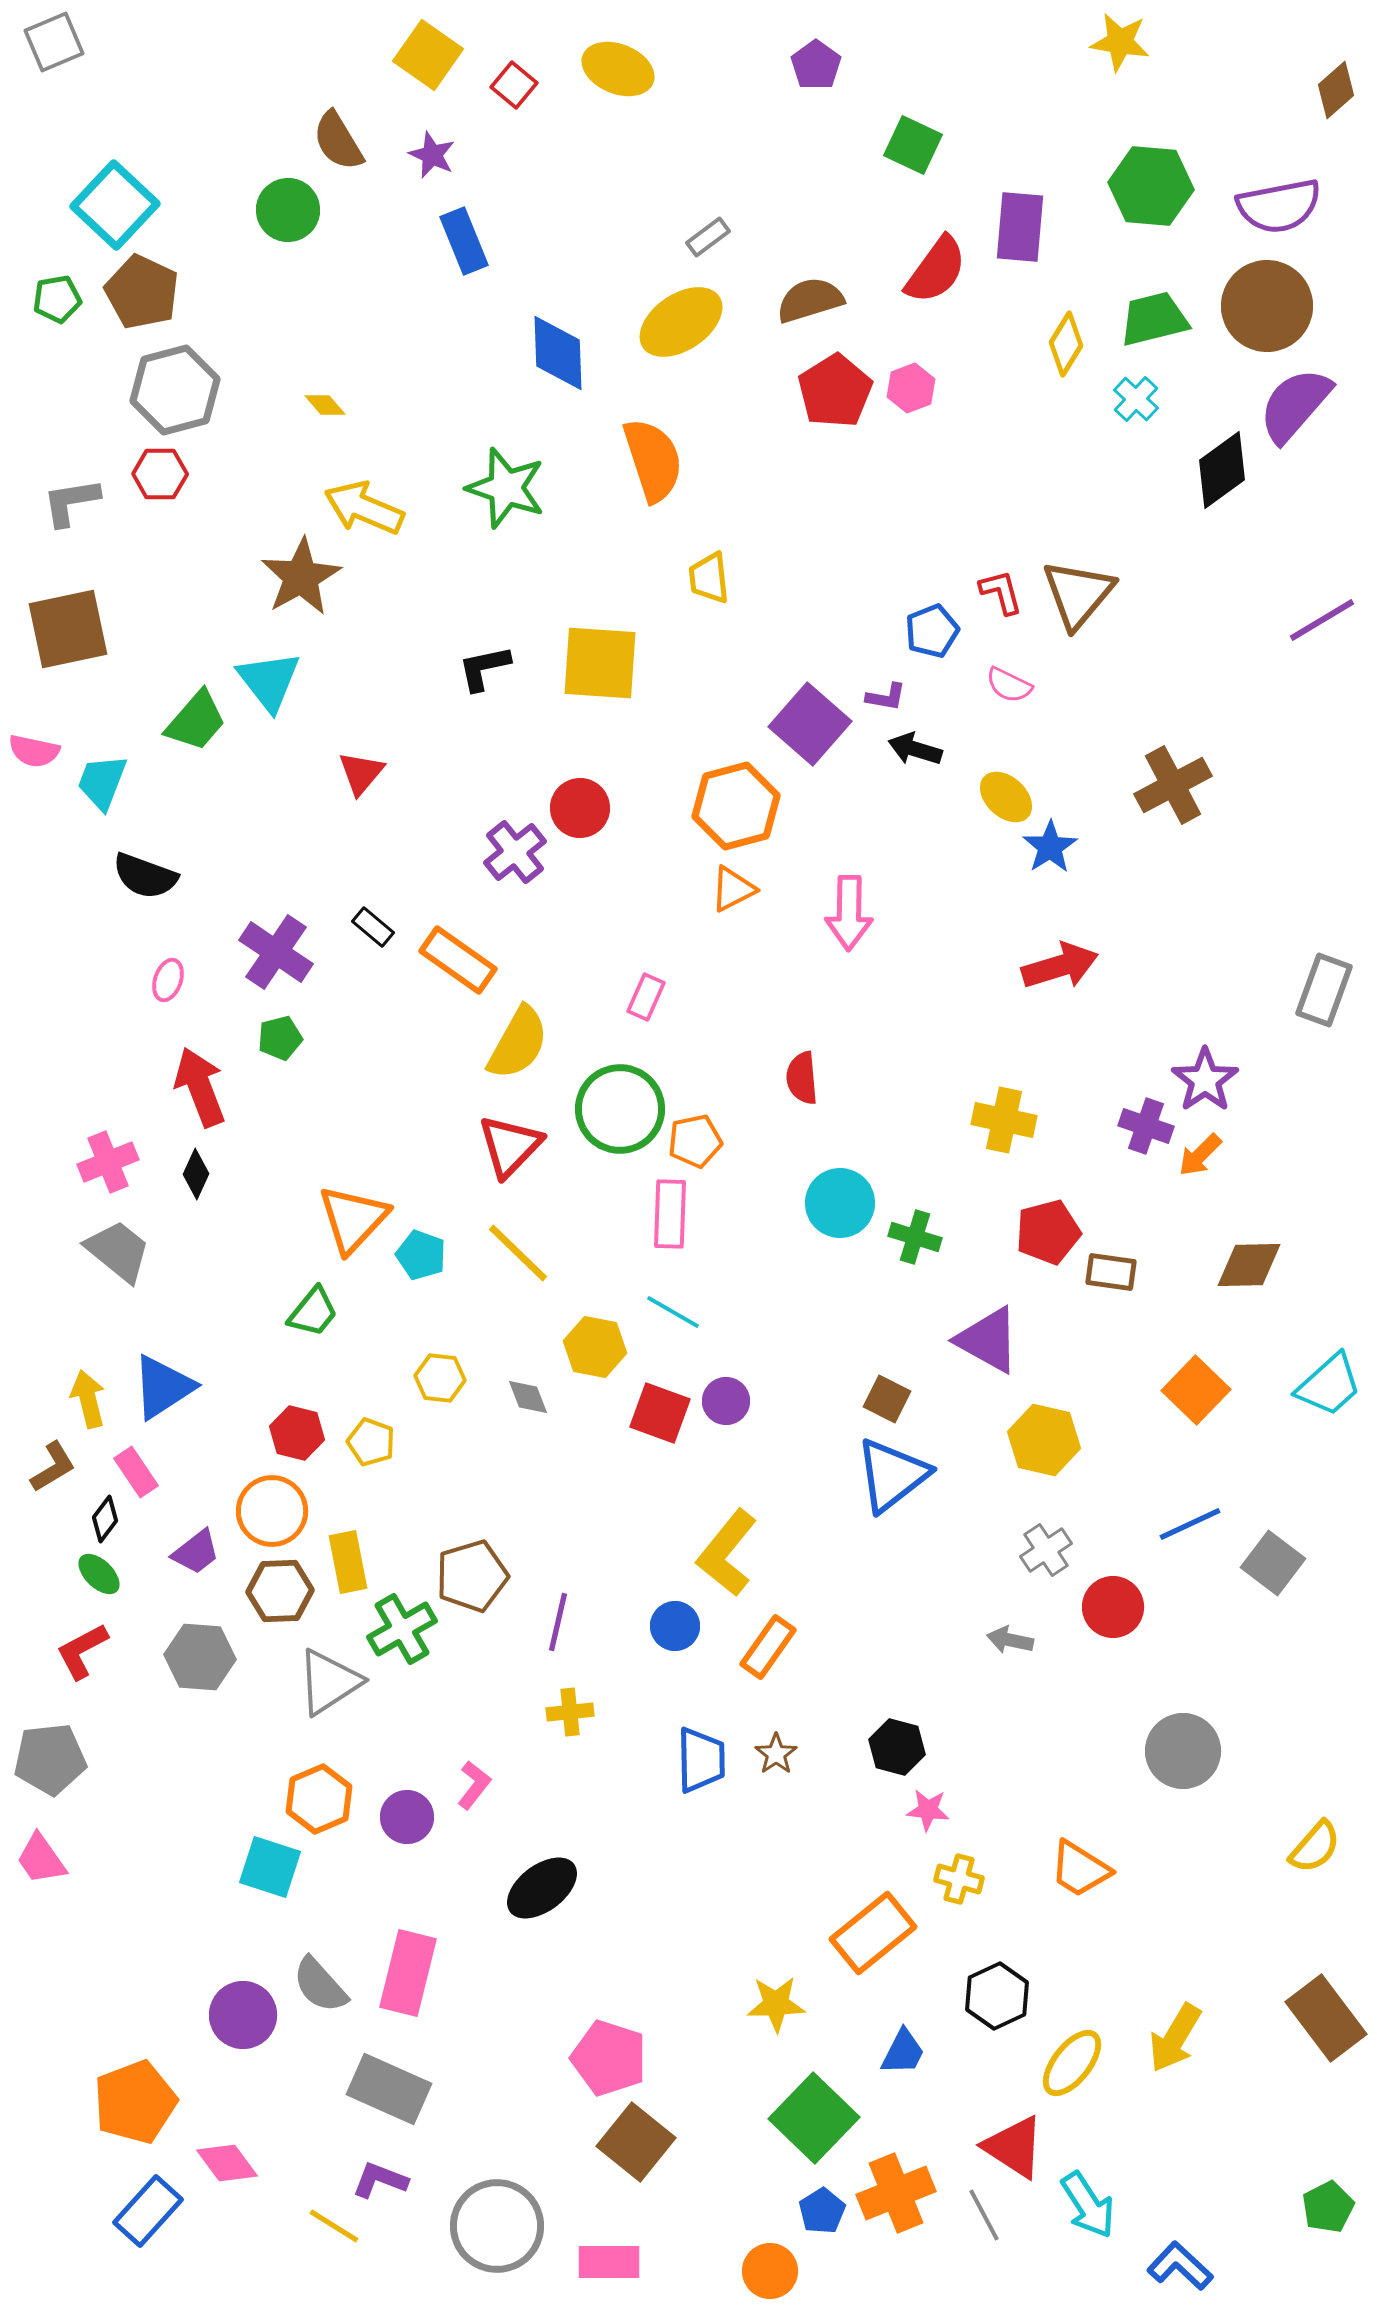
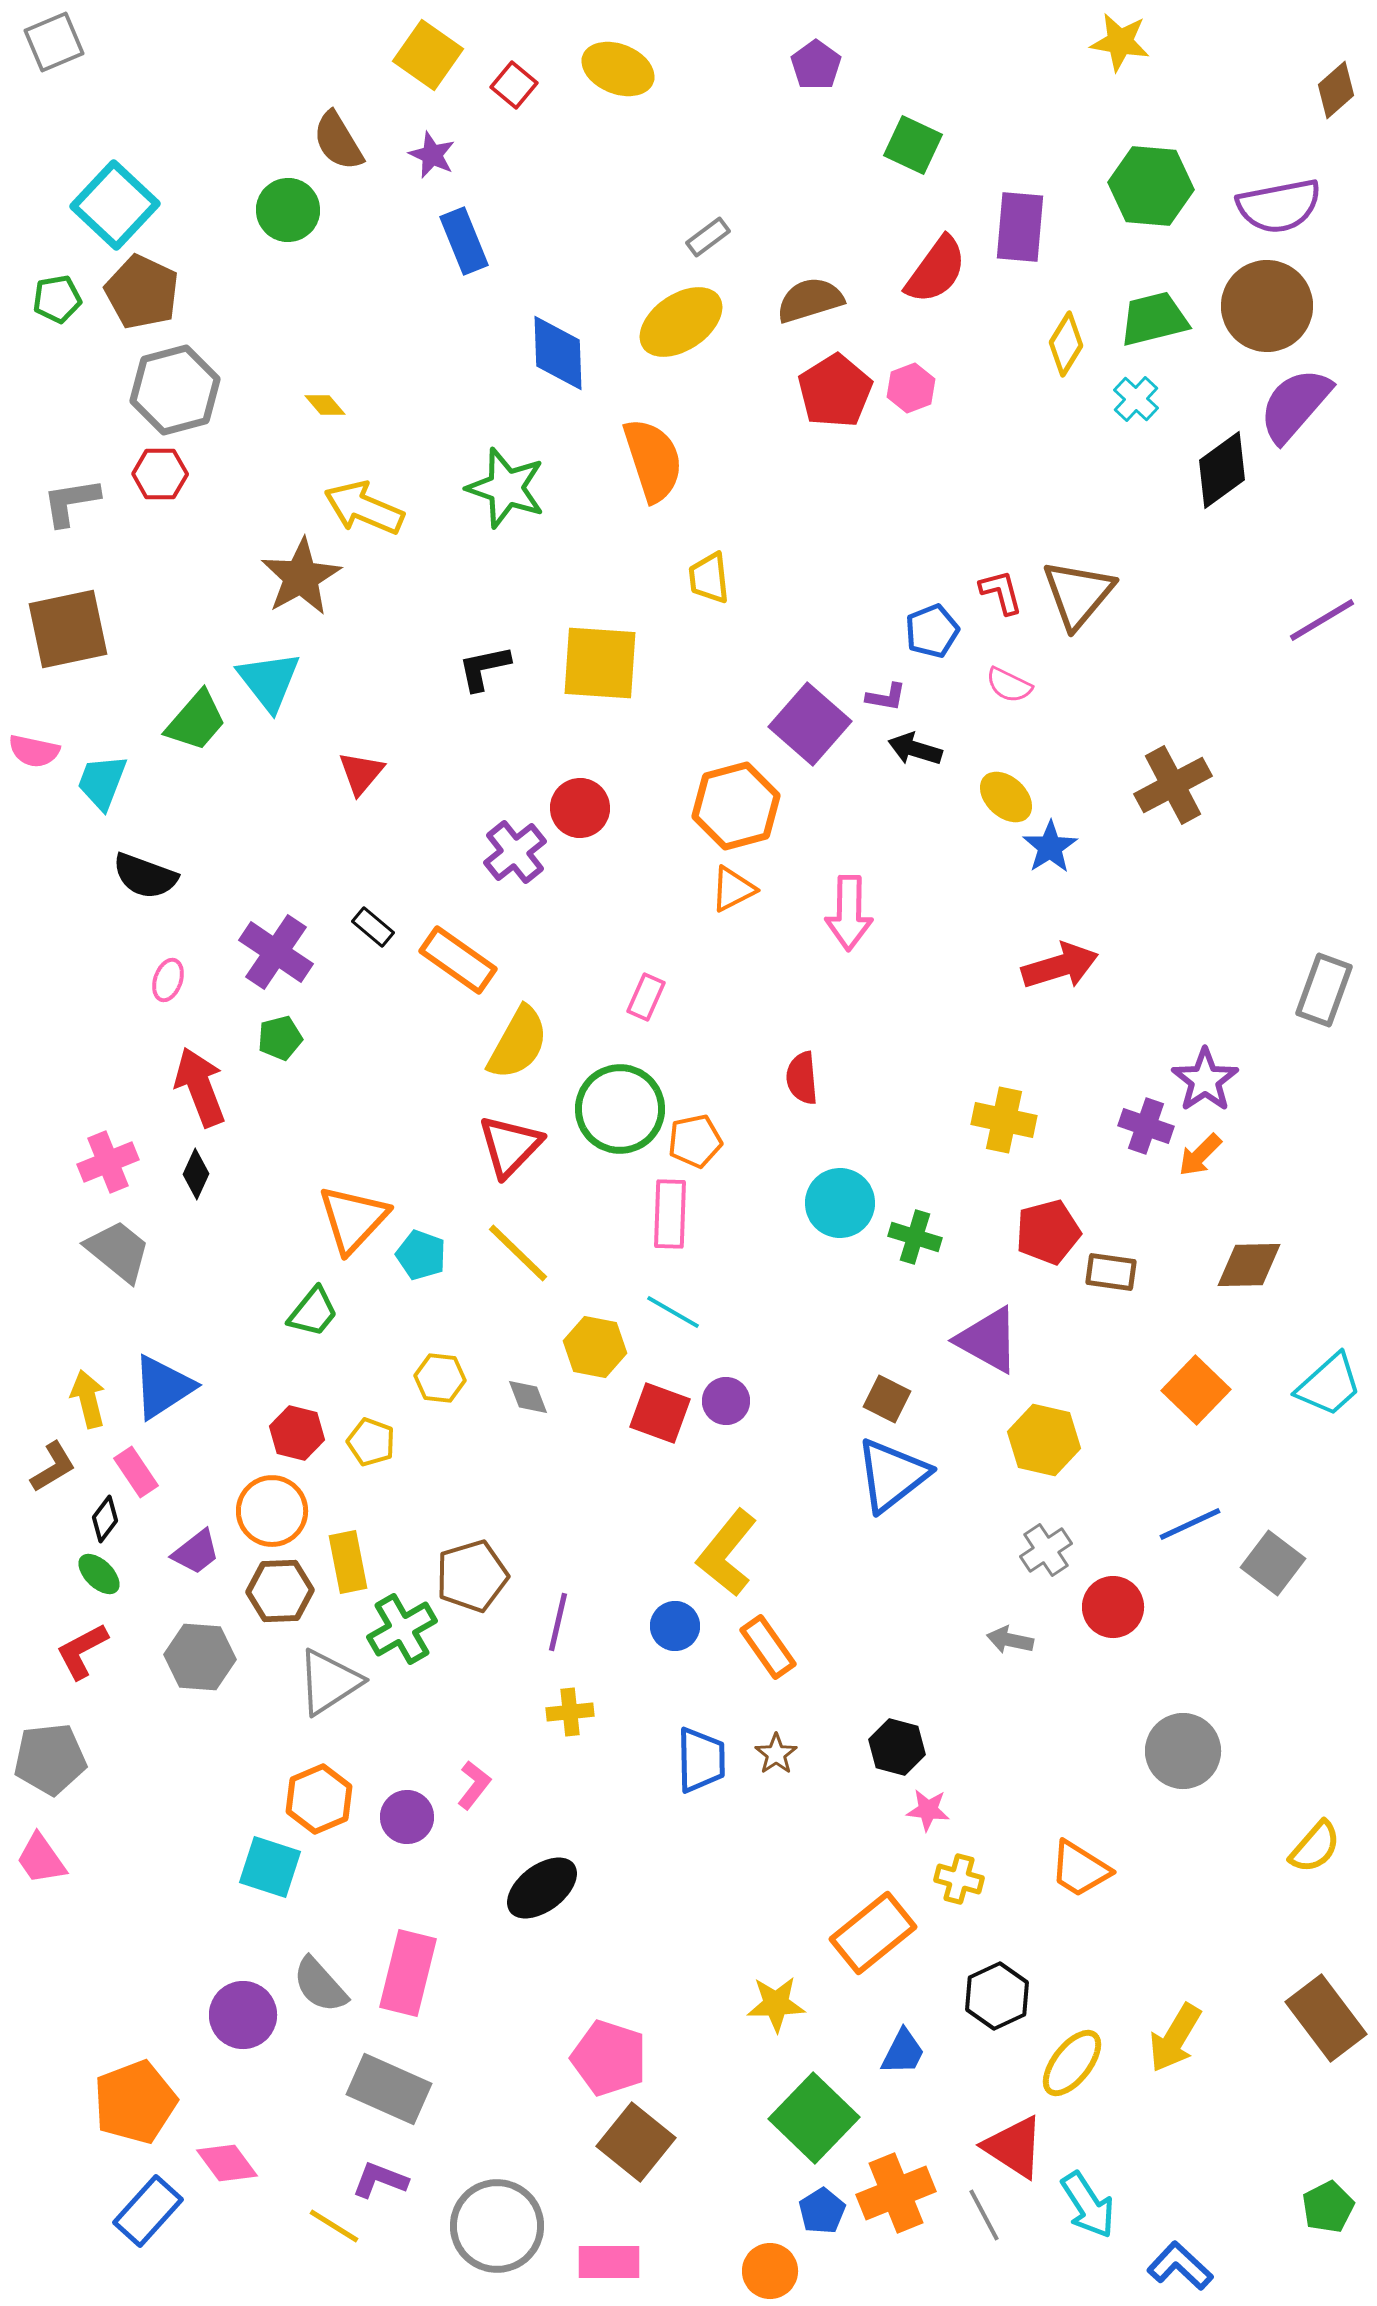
orange rectangle at (768, 1647): rotated 70 degrees counterclockwise
